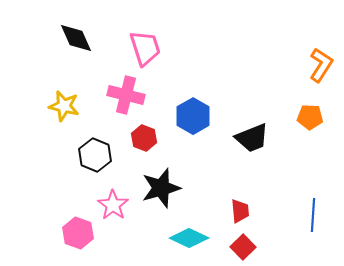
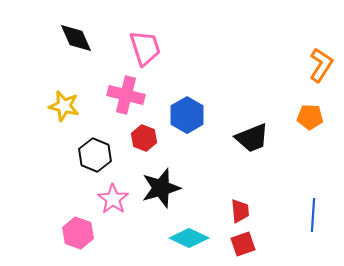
blue hexagon: moved 6 px left, 1 px up
pink star: moved 6 px up
red square: moved 3 px up; rotated 25 degrees clockwise
